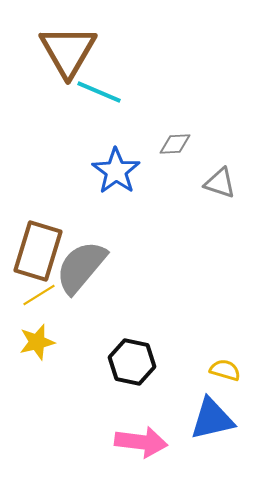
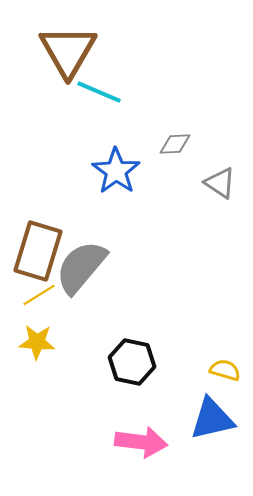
gray triangle: rotated 16 degrees clockwise
yellow star: rotated 18 degrees clockwise
